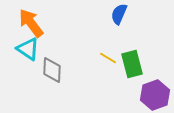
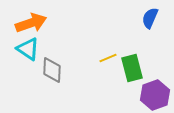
blue semicircle: moved 31 px right, 4 px down
orange arrow: rotated 108 degrees clockwise
yellow line: rotated 54 degrees counterclockwise
green rectangle: moved 4 px down
